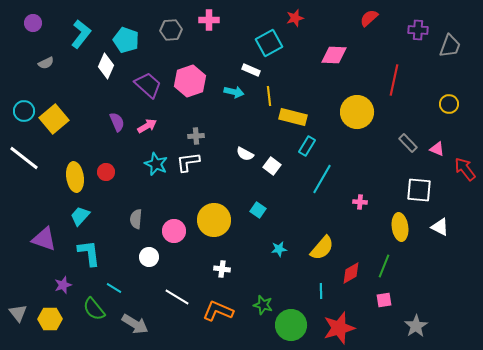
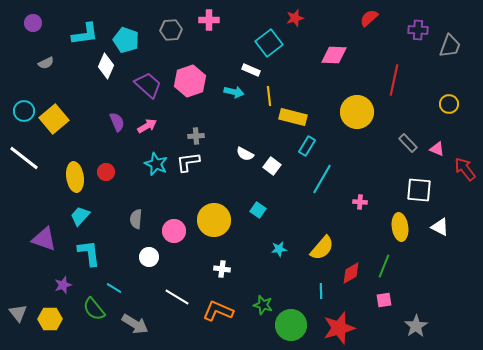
cyan L-shape at (81, 34): moved 4 px right; rotated 44 degrees clockwise
cyan square at (269, 43): rotated 8 degrees counterclockwise
